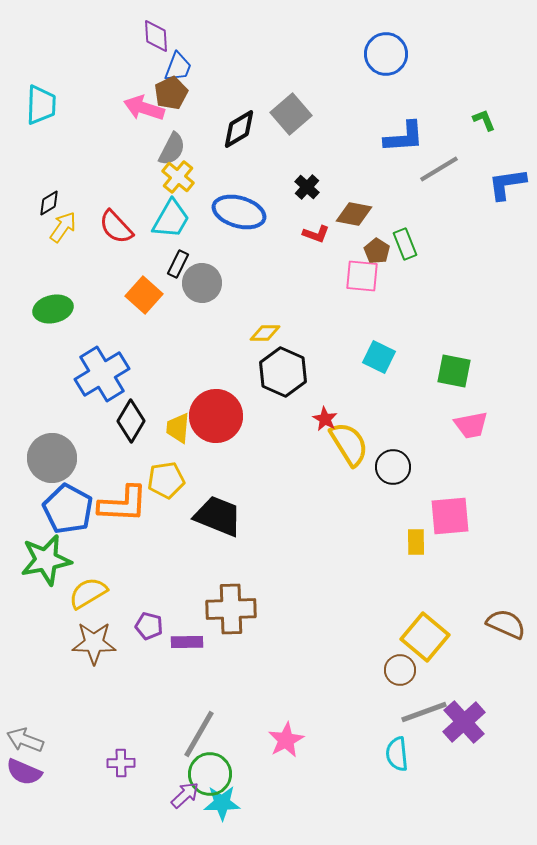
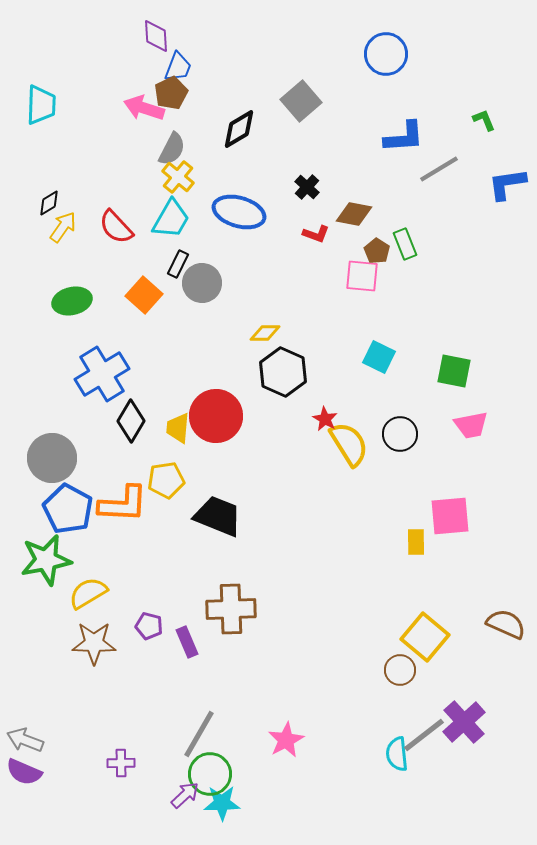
gray square at (291, 114): moved 10 px right, 13 px up
green ellipse at (53, 309): moved 19 px right, 8 px up
black circle at (393, 467): moved 7 px right, 33 px up
purple rectangle at (187, 642): rotated 68 degrees clockwise
gray line at (424, 712): moved 23 px down; rotated 18 degrees counterclockwise
